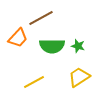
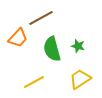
green semicircle: moved 3 px down; rotated 75 degrees clockwise
yellow trapezoid: moved 1 px right, 2 px down
